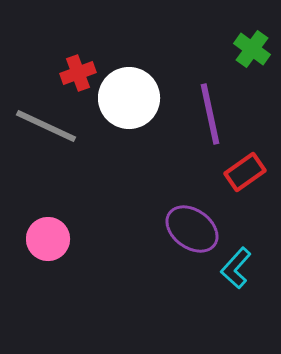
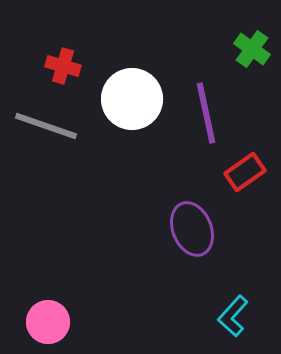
red cross: moved 15 px left, 7 px up; rotated 36 degrees clockwise
white circle: moved 3 px right, 1 px down
purple line: moved 4 px left, 1 px up
gray line: rotated 6 degrees counterclockwise
purple ellipse: rotated 32 degrees clockwise
pink circle: moved 83 px down
cyan L-shape: moved 3 px left, 48 px down
